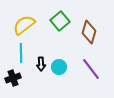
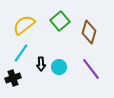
cyan line: rotated 36 degrees clockwise
